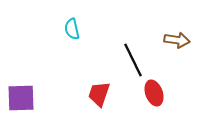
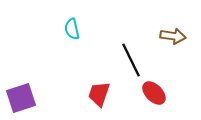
brown arrow: moved 4 px left, 4 px up
black line: moved 2 px left
red ellipse: rotated 25 degrees counterclockwise
purple square: rotated 16 degrees counterclockwise
